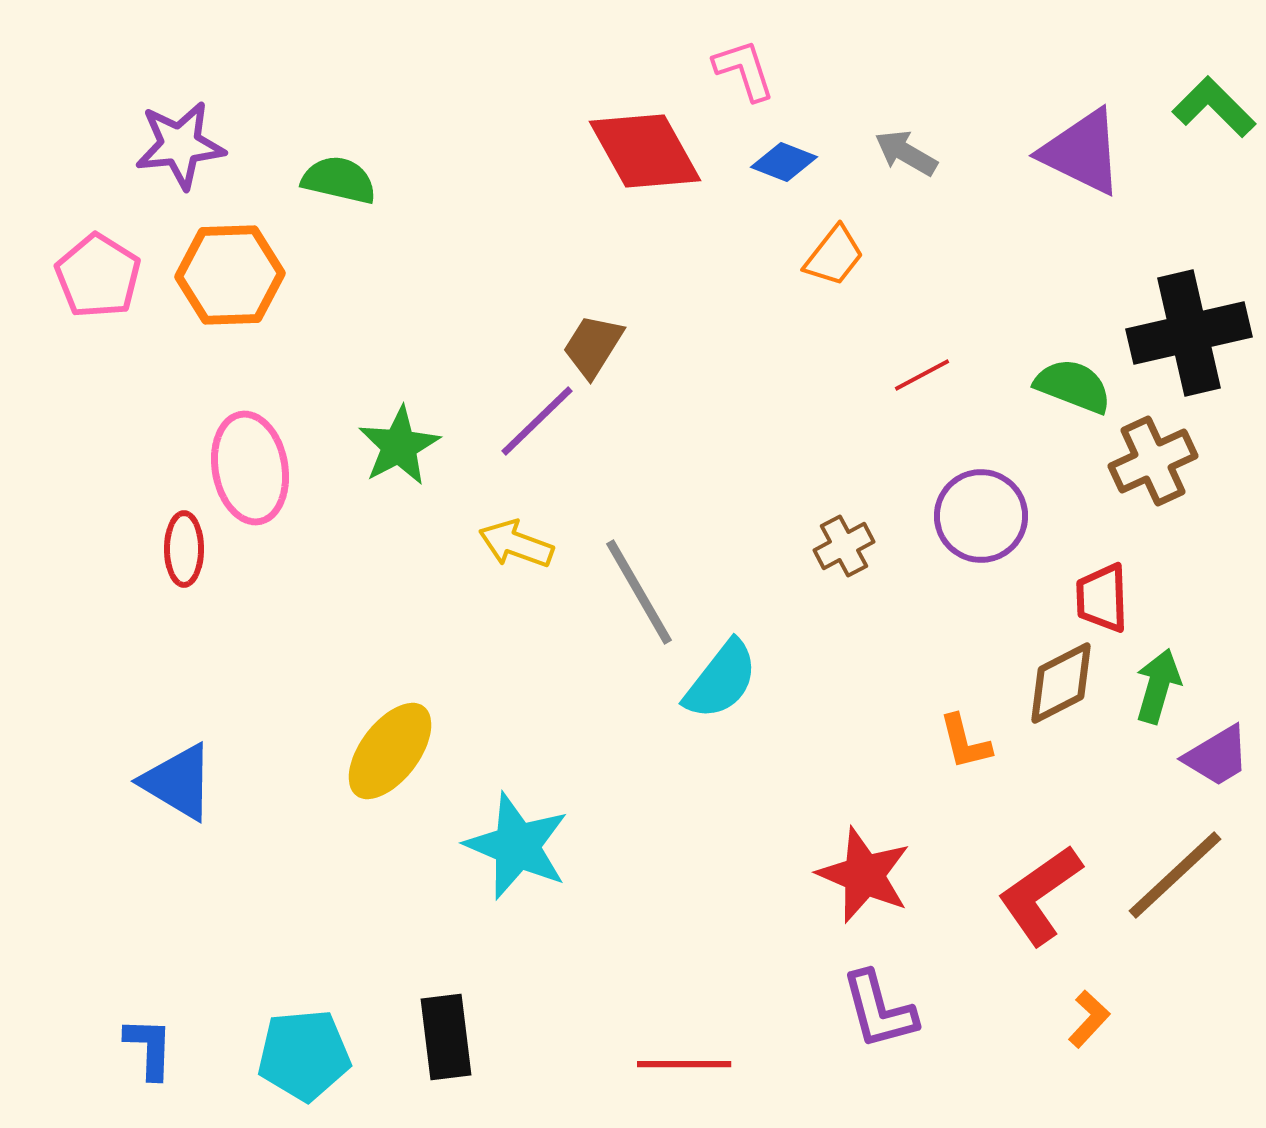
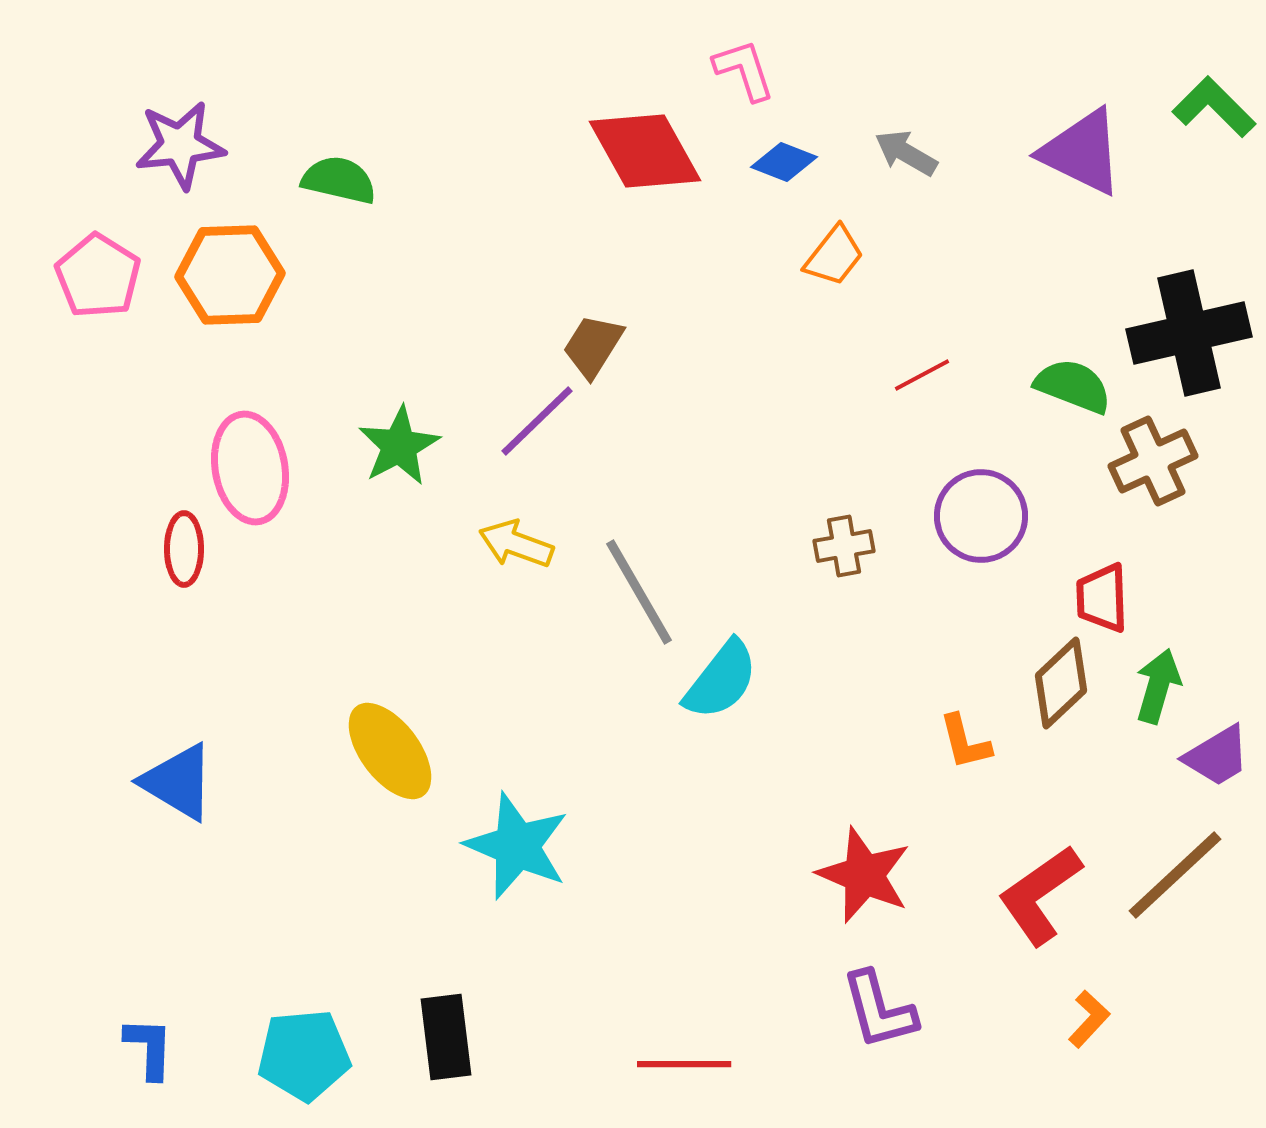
brown cross at (844, 546): rotated 18 degrees clockwise
brown diamond at (1061, 683): rotated 16 degrees counterclockwise
yellow ellipse at (390, 751): rotated 74 degrees counterclockwise
